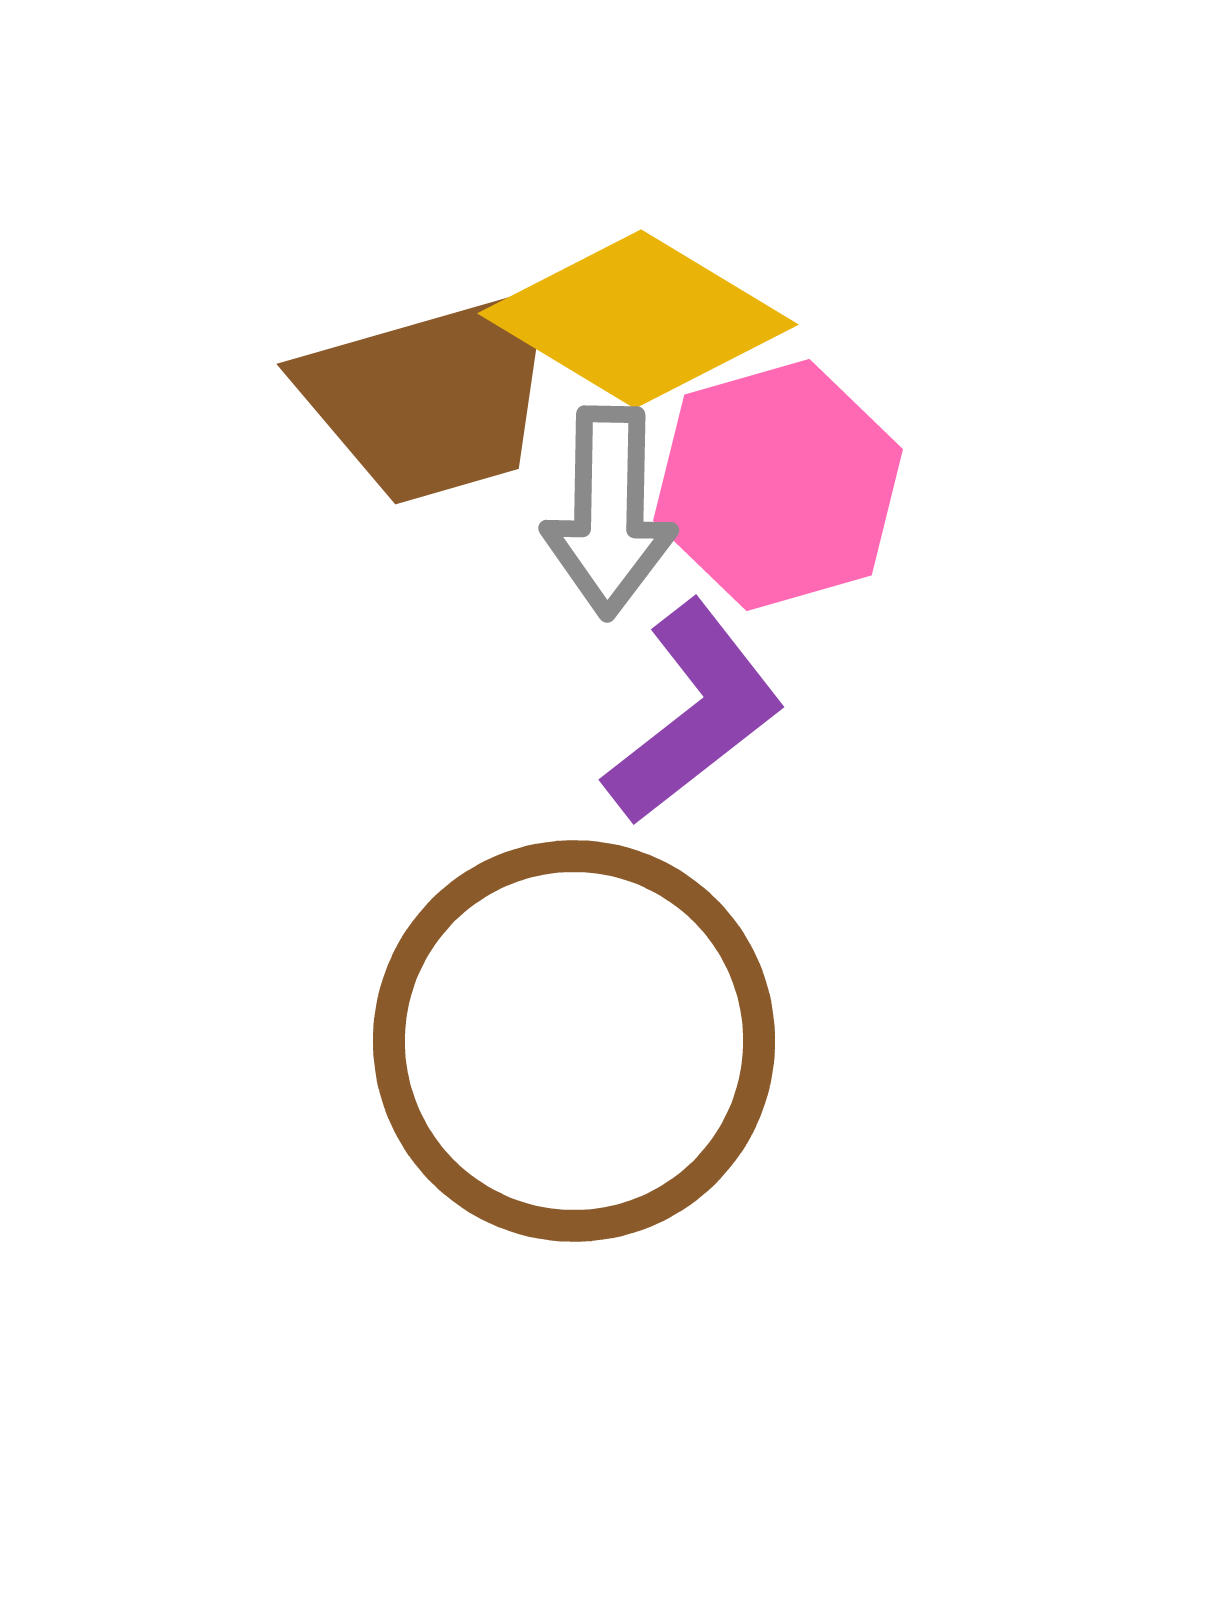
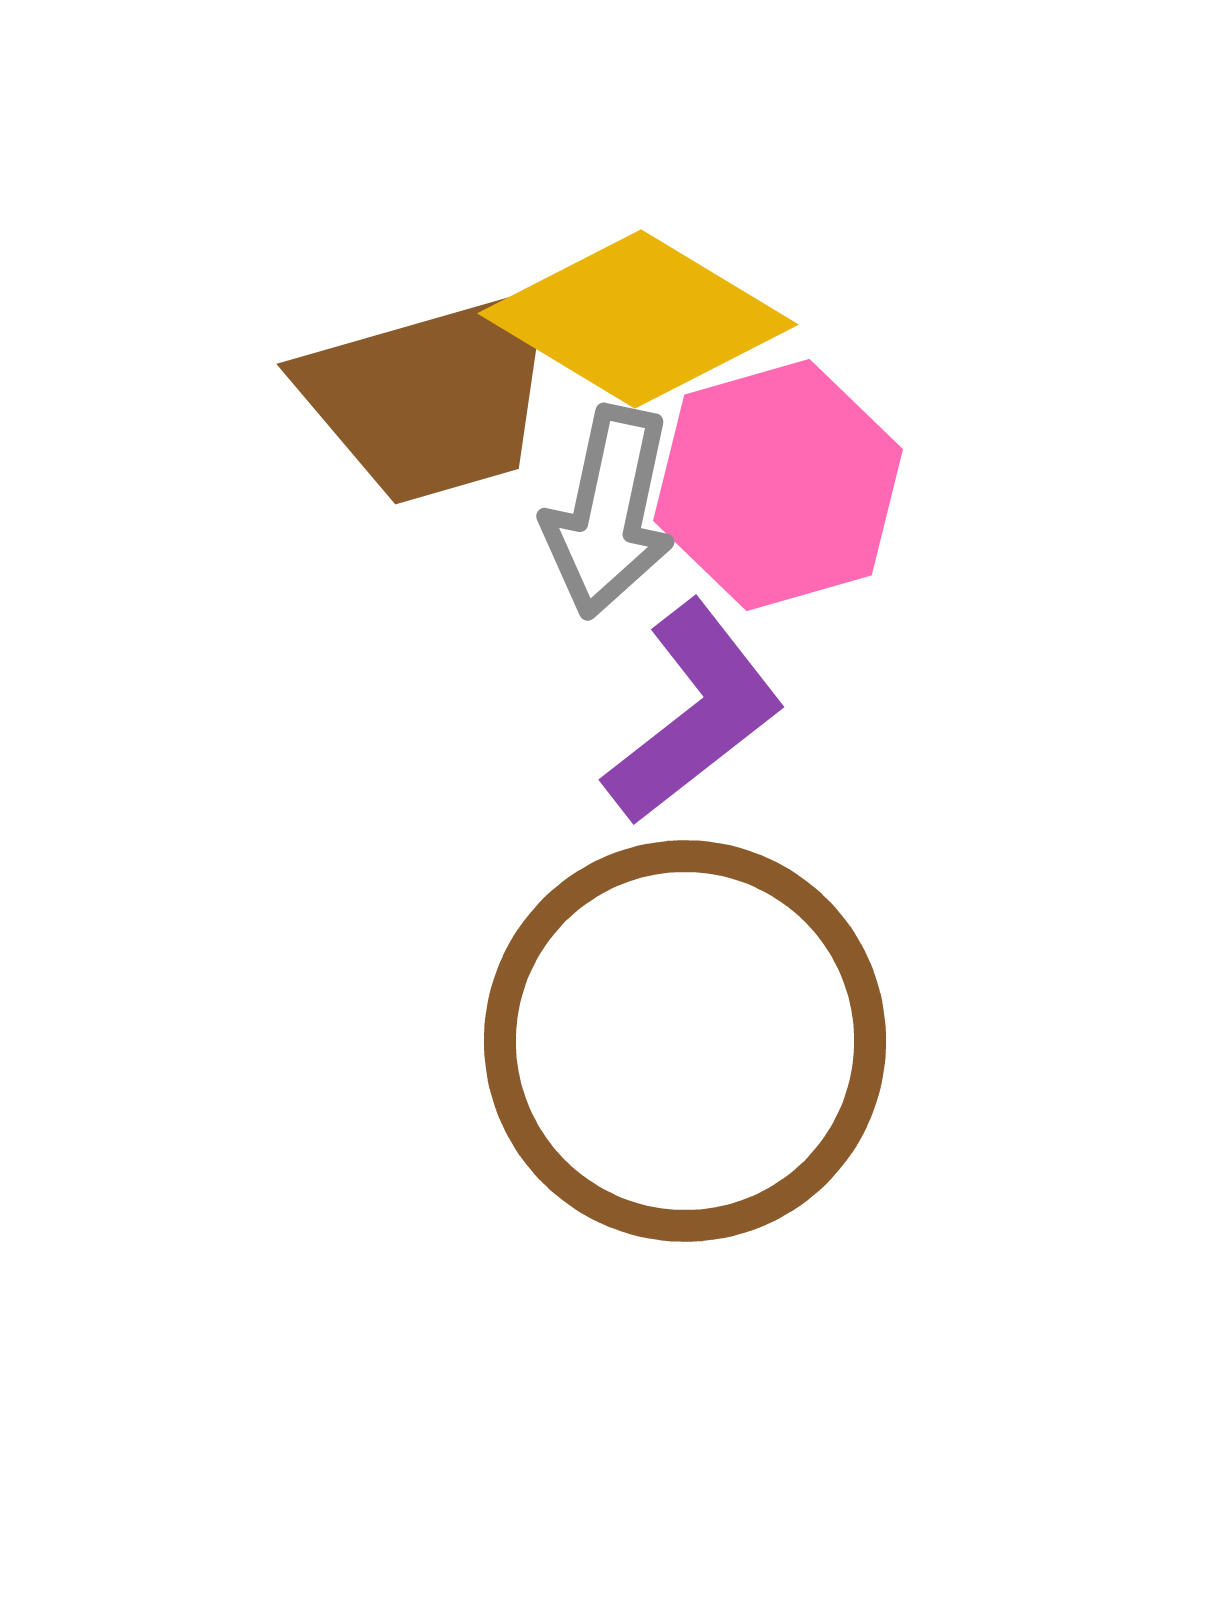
gray arrow: rotated 11 degrees clockwise
brown circle: moved 111 px right
